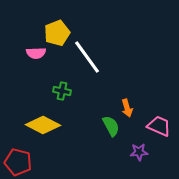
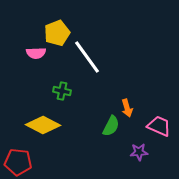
green semicircle: rotated 55 degrees clockwise
red pentagon: rotated 8 degrees counterclockwise
